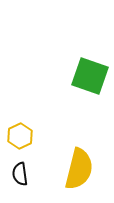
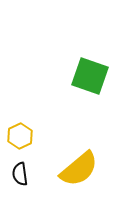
yellow semicircle: rotated 36 degrees clockwise
